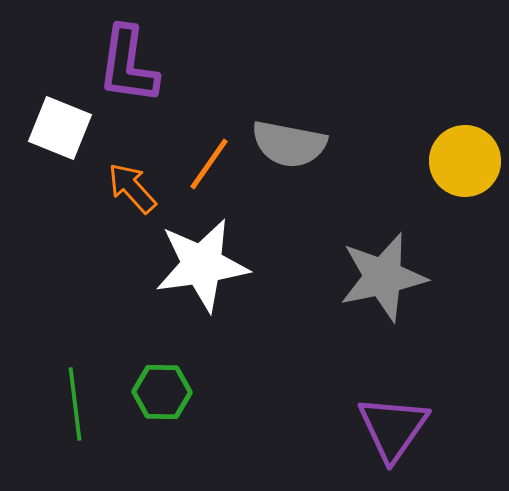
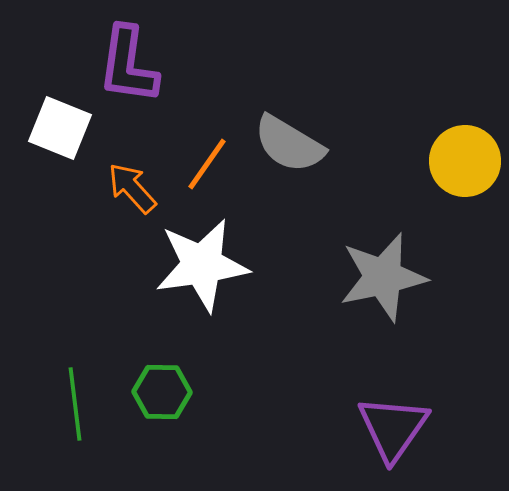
gray semicircle: rotated 20 degrees clockwise
orange line: moved 2 px left
